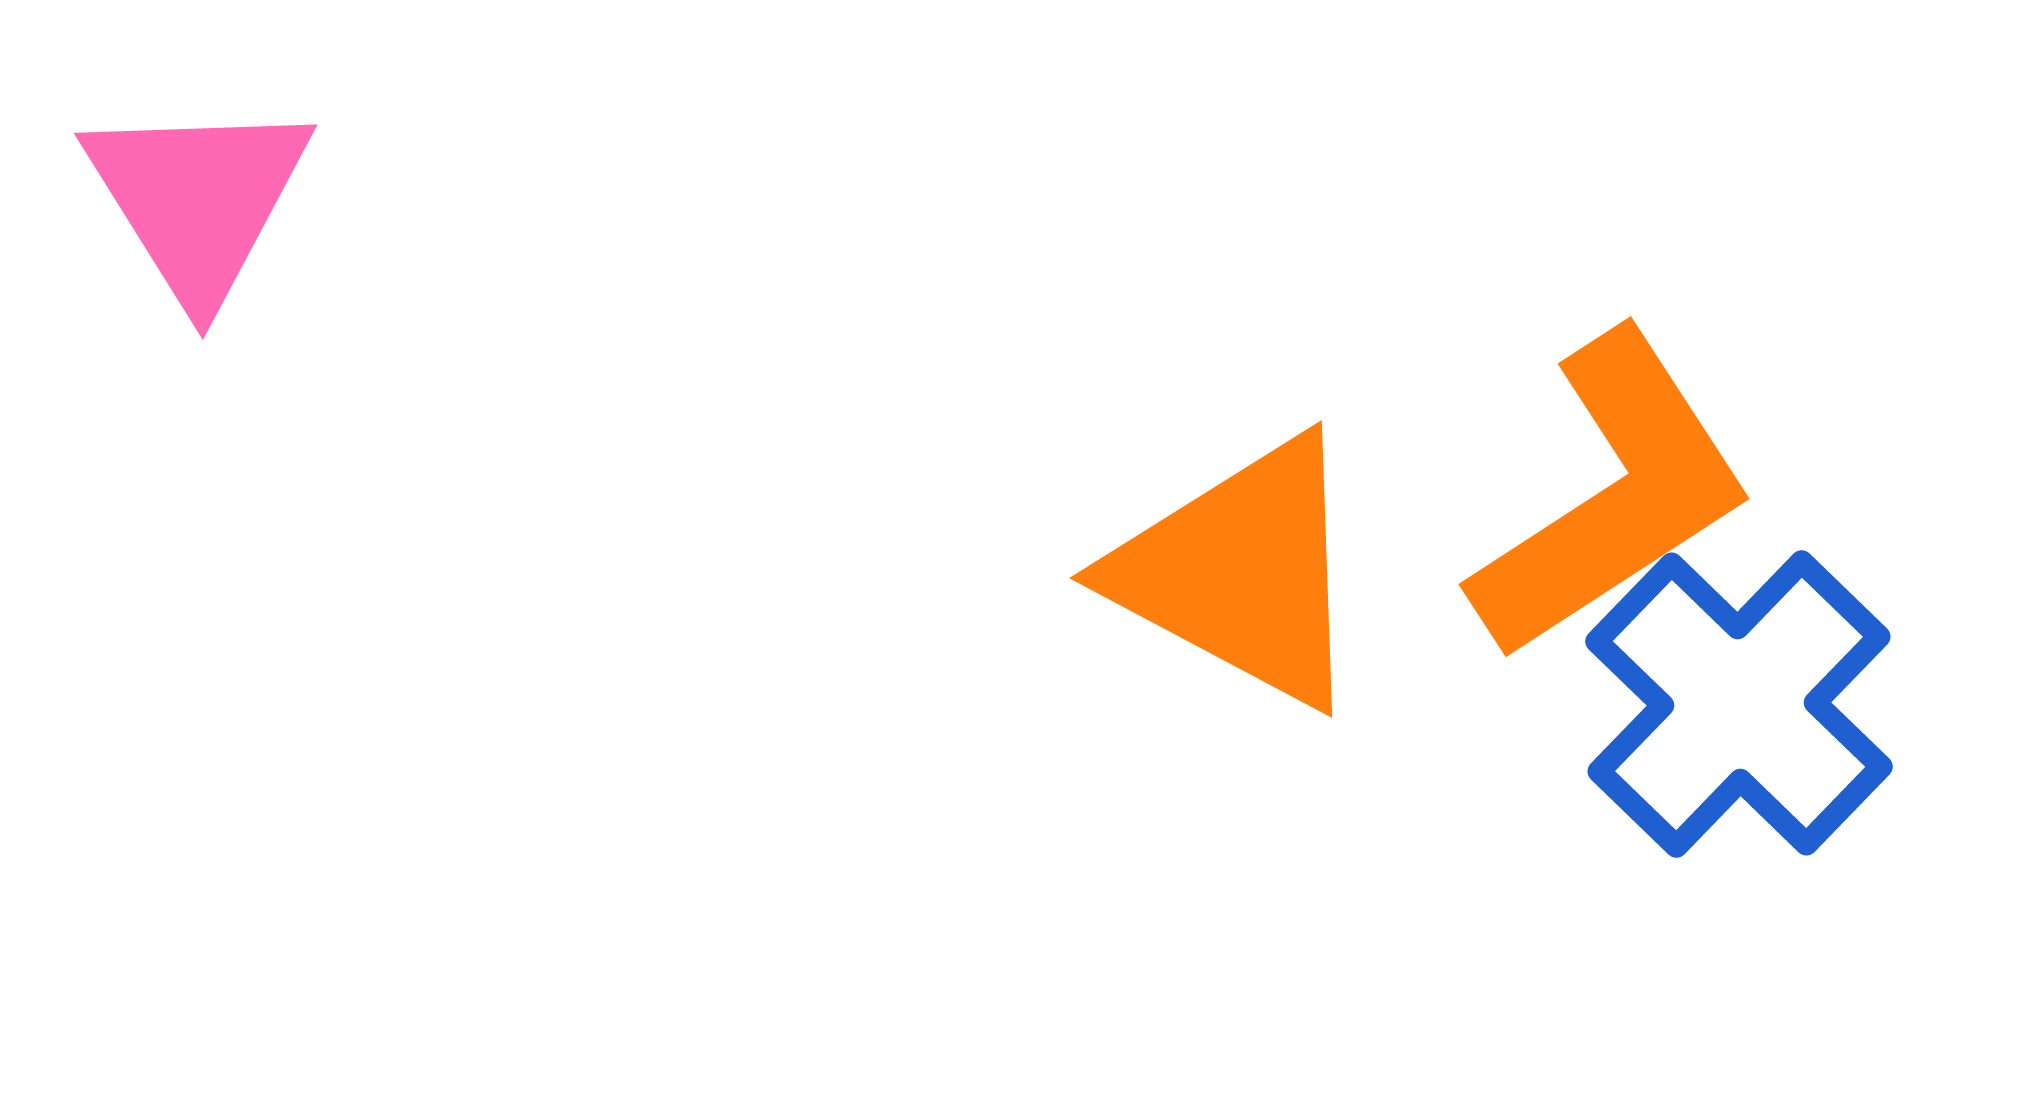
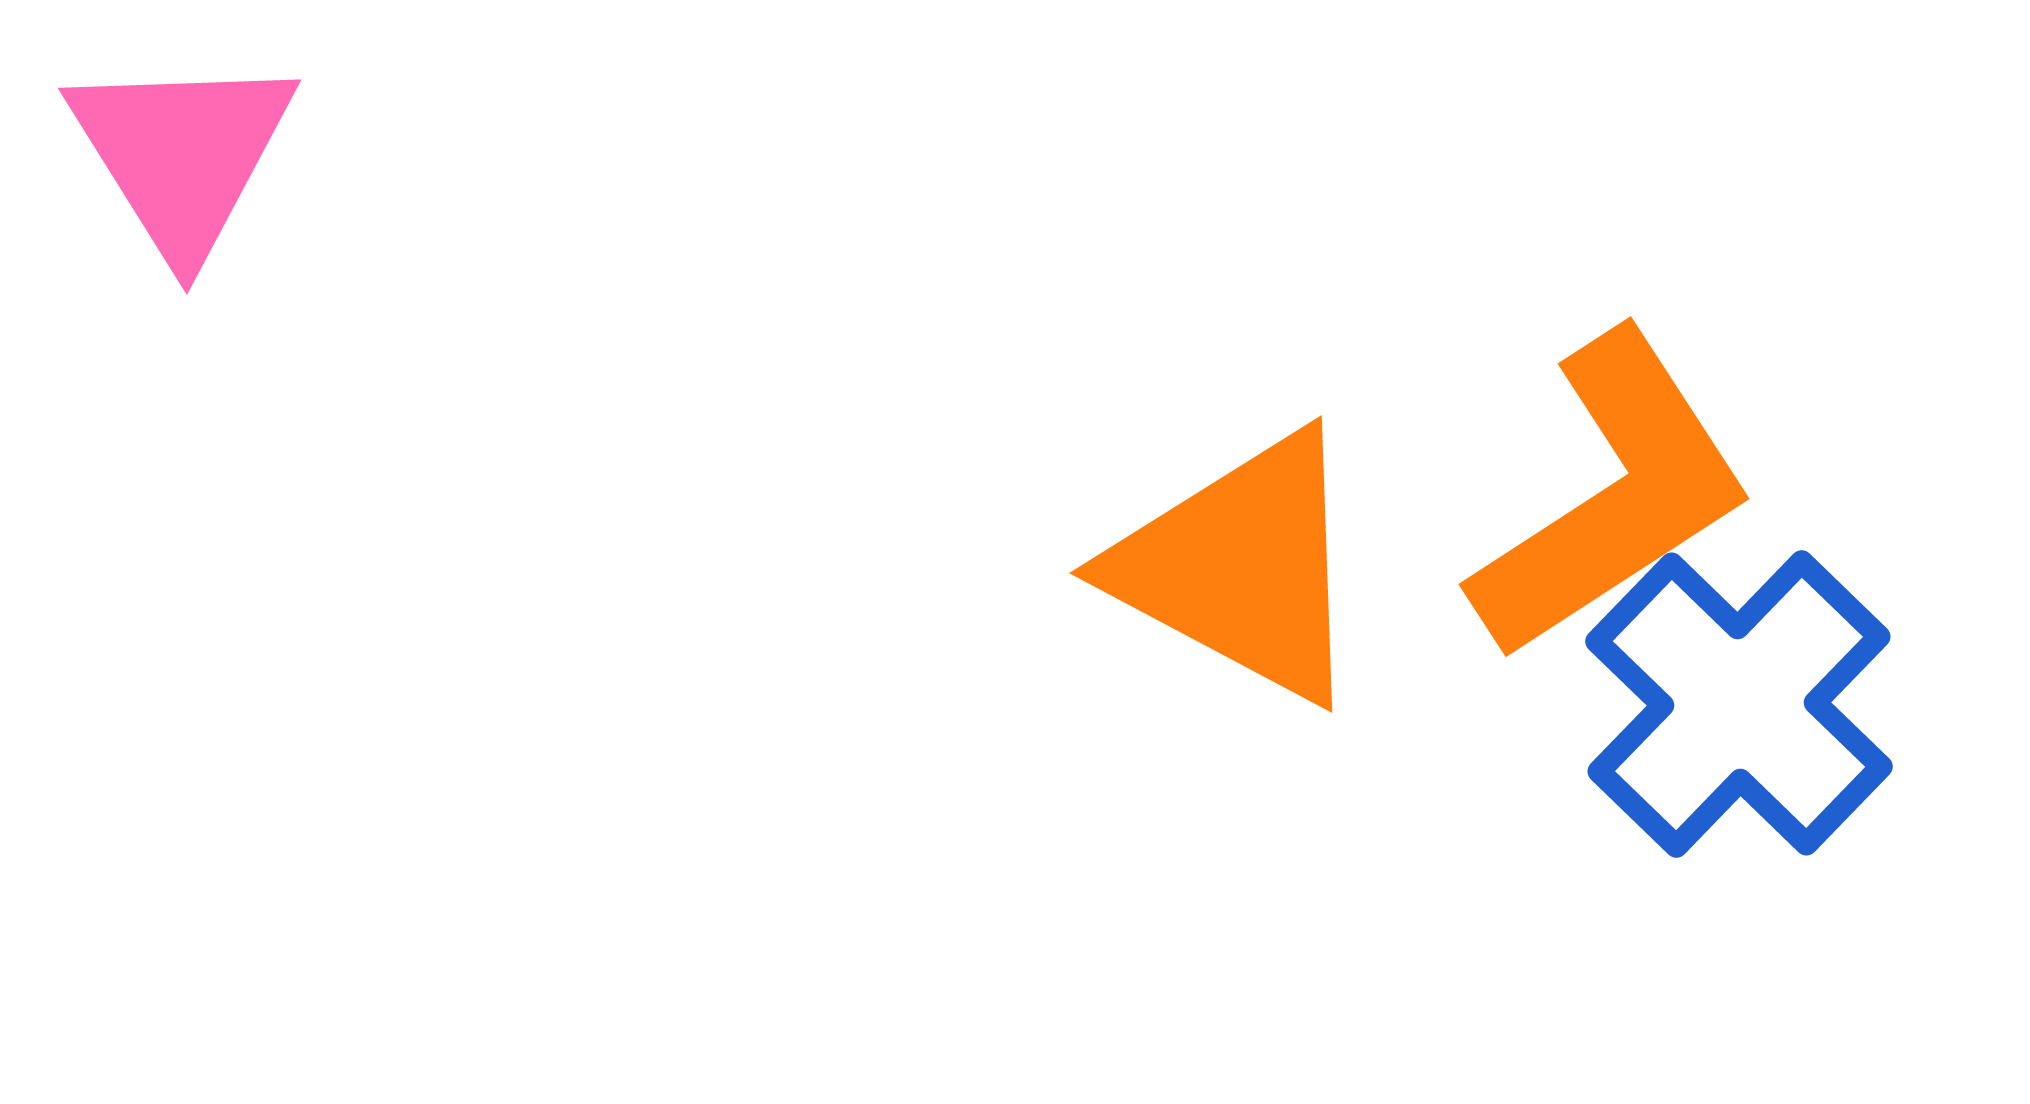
pink triangle: moved 16 px left, 45 px up
orange triangle: moved 5 px up
